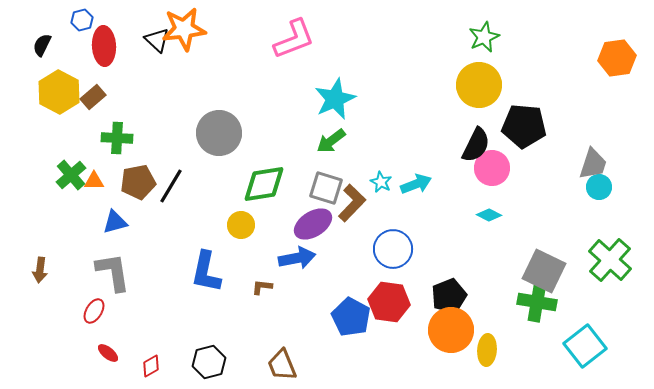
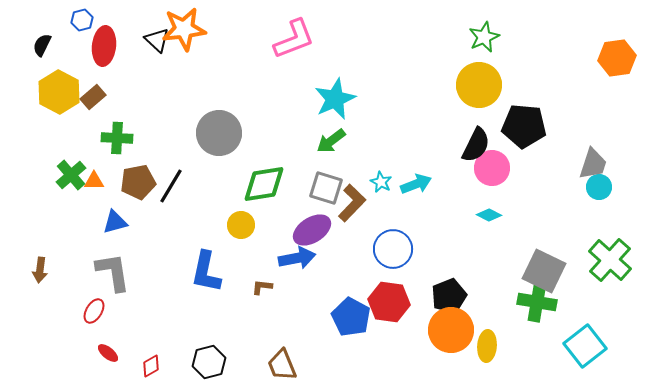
red ellipse at (104, 46): rotated 9 degrees clockwise
purple ellipse at (313, 224): moved 1 px left, 6 px down
yellow ellipse at (487, 350): moved 4 px up
